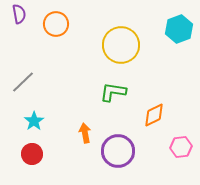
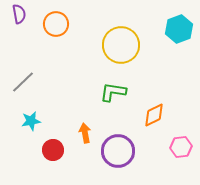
cyan star: moved 3 px left; rotated 24 degrees clockwise
red circle: moved 21 px right, 4 px up
